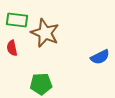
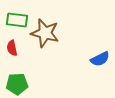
brown star: rotated 8 degrees counterclockwise
blue semicircle: moved 2 px down
green pentagon: moved 24 px left
